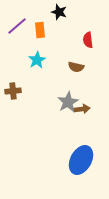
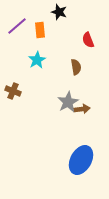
red semicircle: rotated 14 degrees counterclockwise
brown semicircle: rotated 112 degrees counterclockwise
brown cross: rotated 28 degrees clockwise
